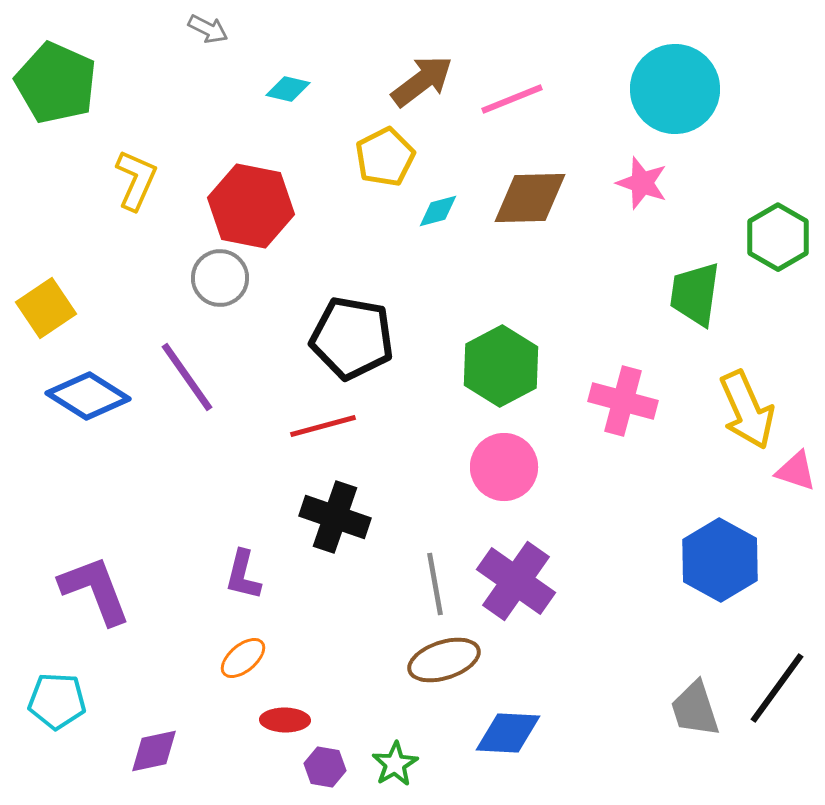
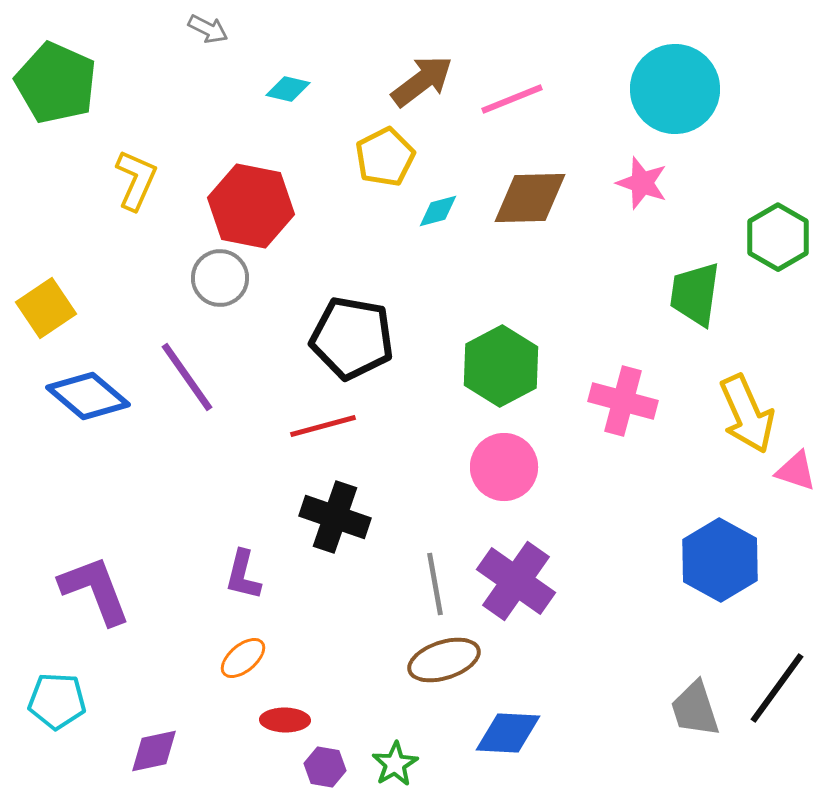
blue diamond at (88, 396): rotated 8 degrees clockwise
yellow arrow at (747, 410): moved 4 px down
